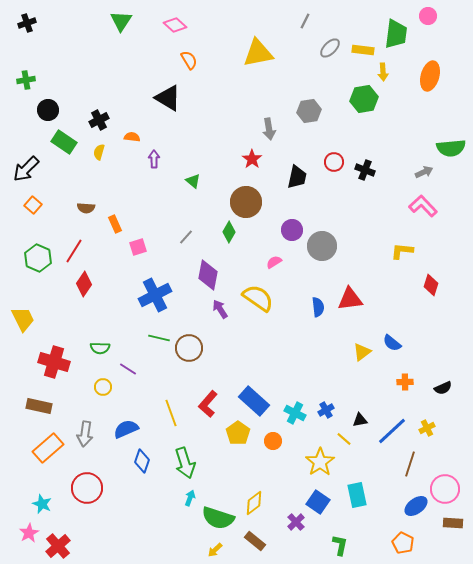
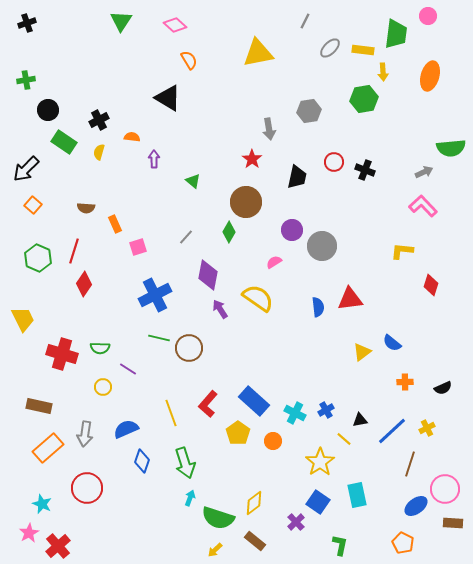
red line at (74, 251): rotated 15 degrees counterclockwise
red cross at (54, 362): moved 8 px right, 8 px up
